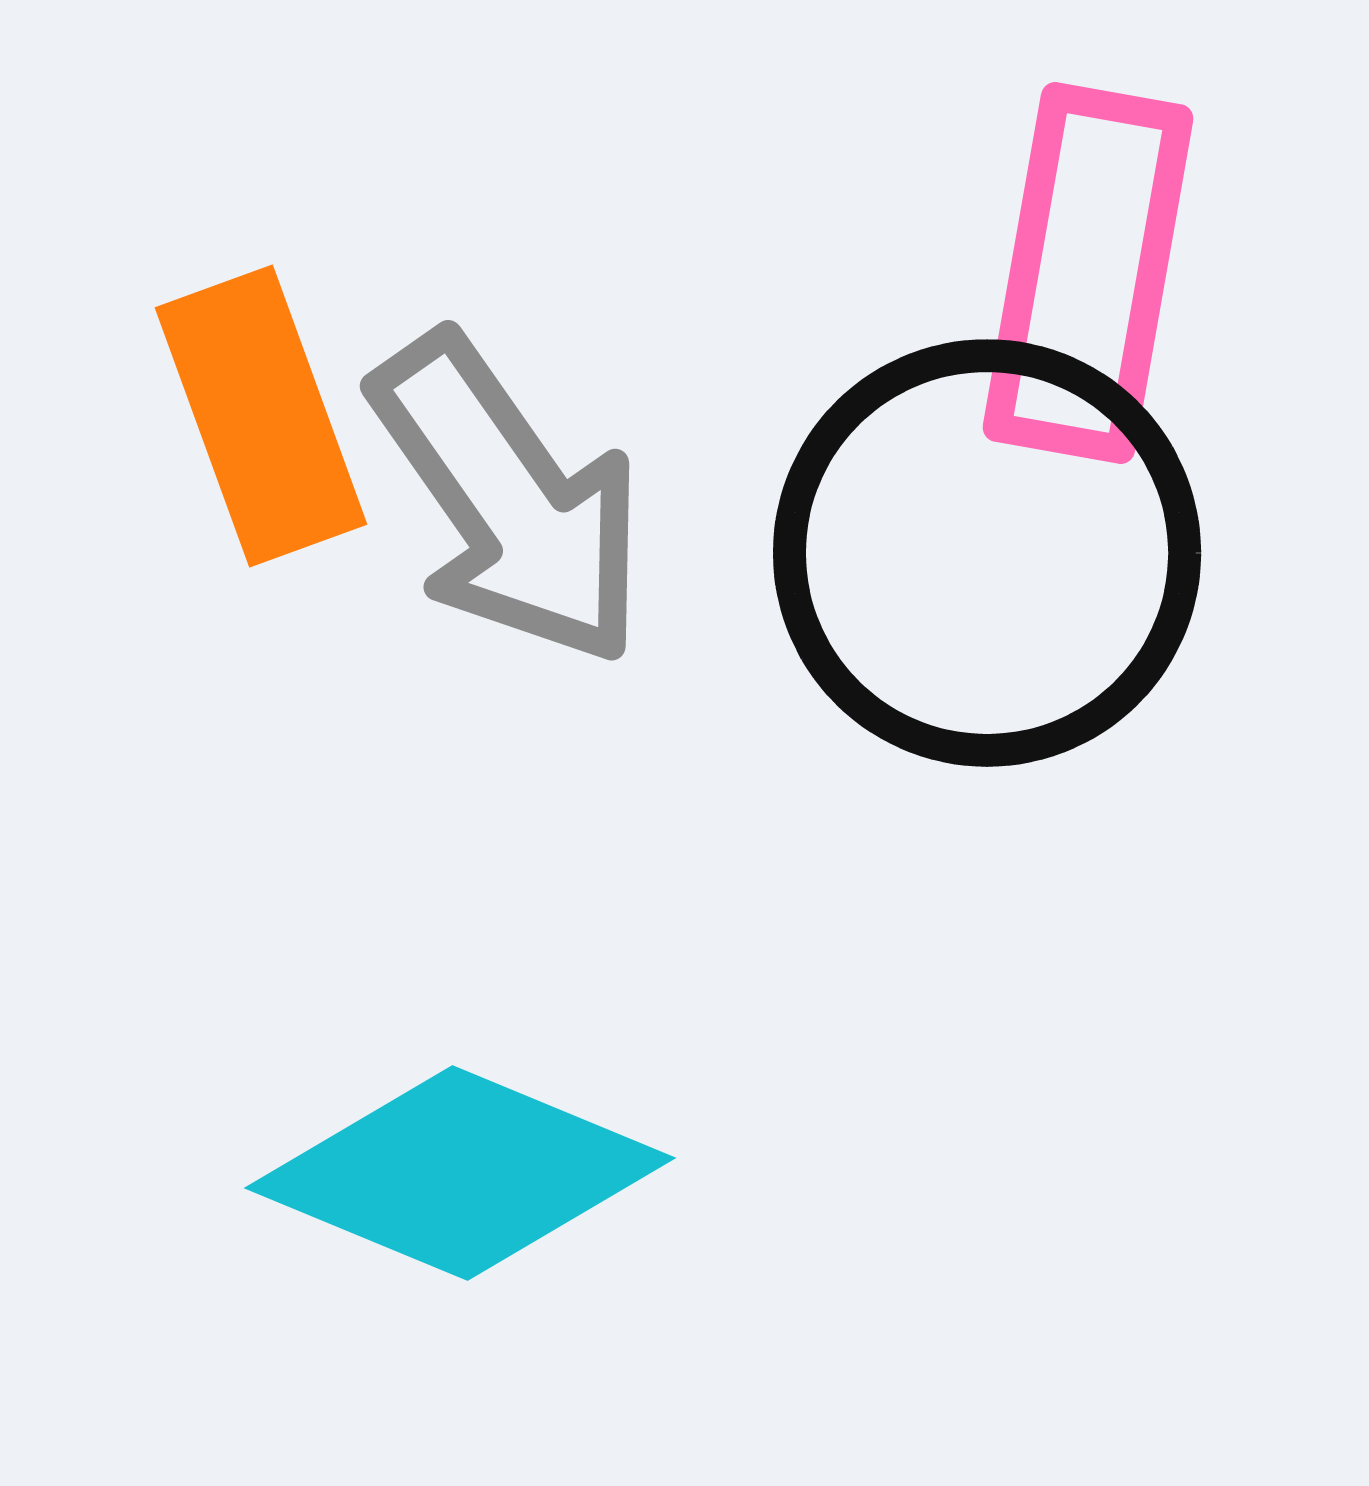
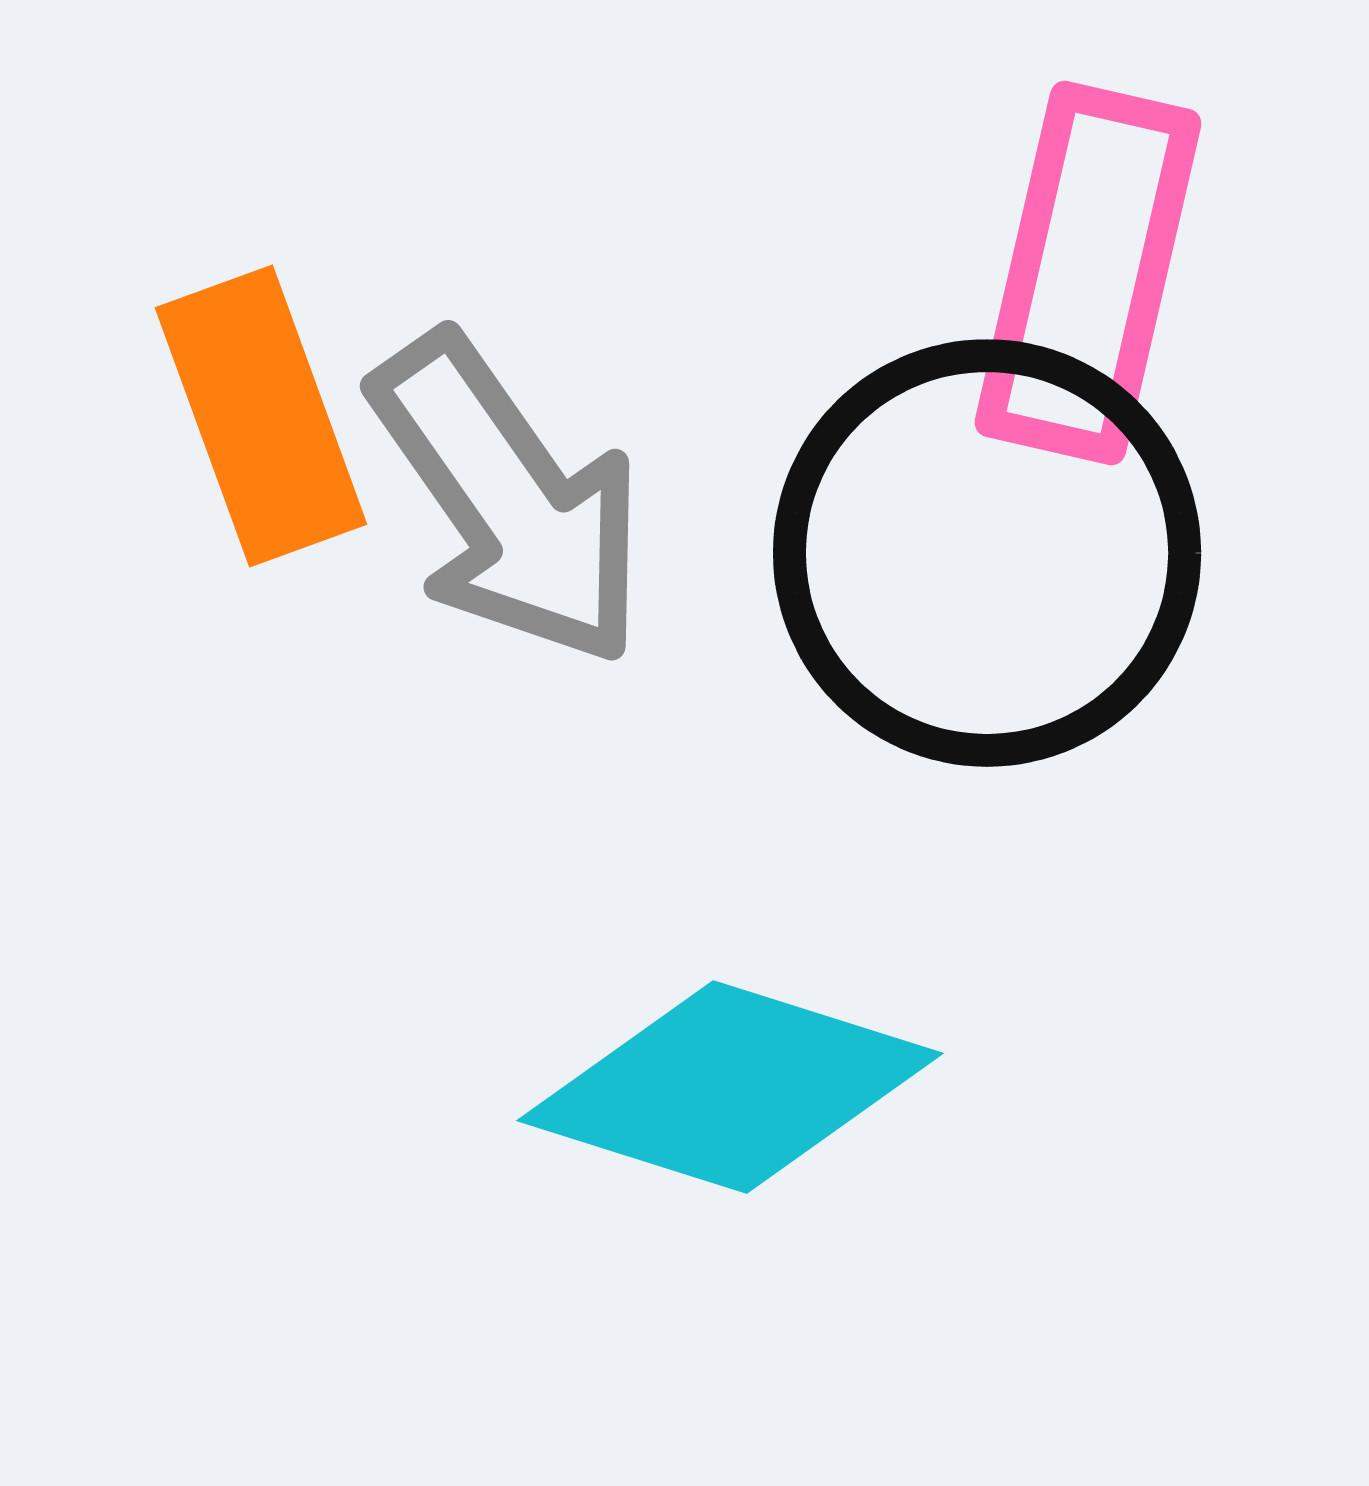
pink rectangle: rotated 3 degrees clockwise
cyan diamond: moved 270 px right, 86 px up; rotated 5 degrees counterclockwise
